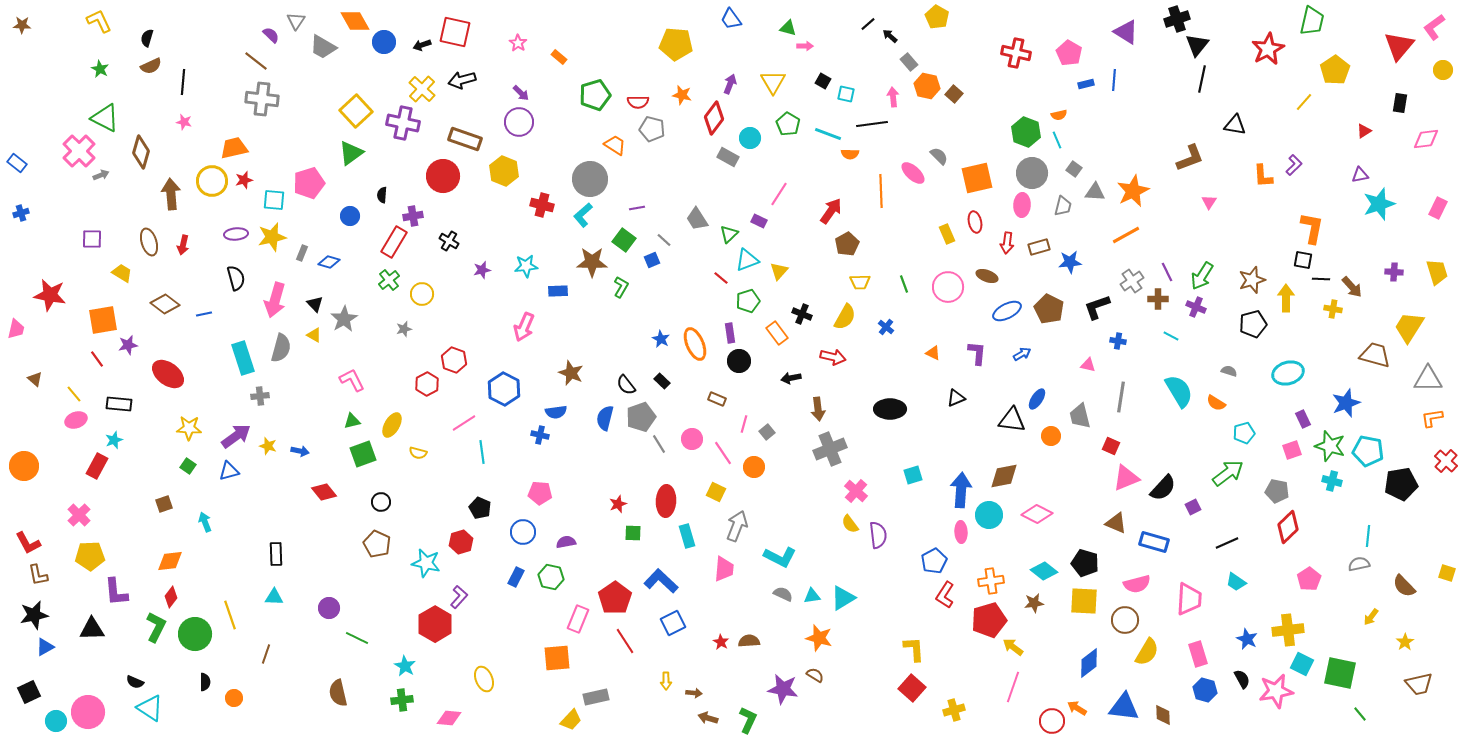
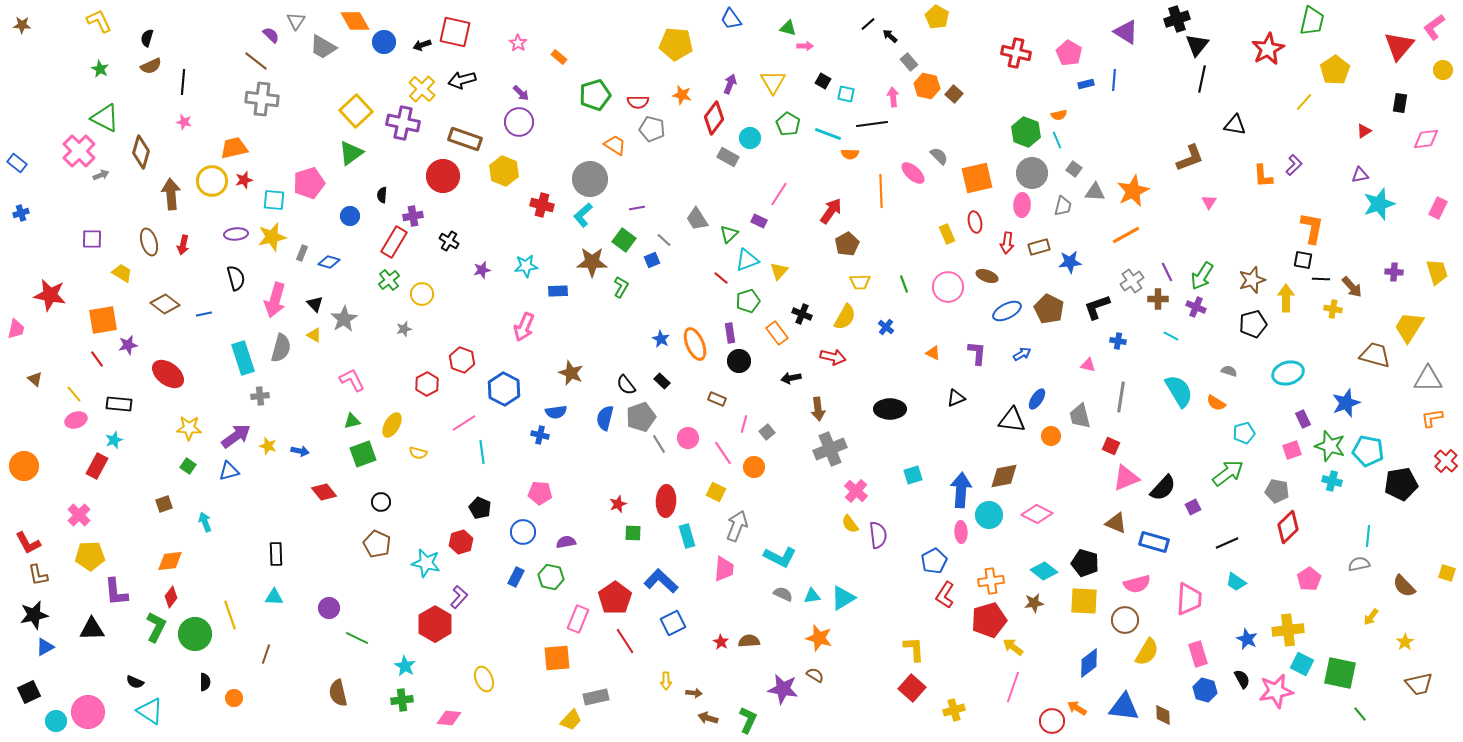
red hexagon at (454, 360): moved 8 px right
pink circle at (692, 439): moved 4 px left, 1 px up
cyan triangle at (150, 708): moved 3 px down
